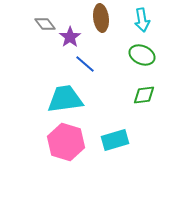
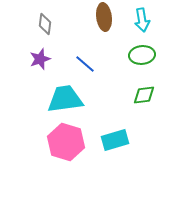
brown ellipse: moved 3 px right, 1 px up
gray diamond: rotated 45 degrees clockwise
purple star: moved 30 px left, 22 px down; rotated 15 degrees clockwise
green ellipse: rotated 30 degrees counterclockwise
